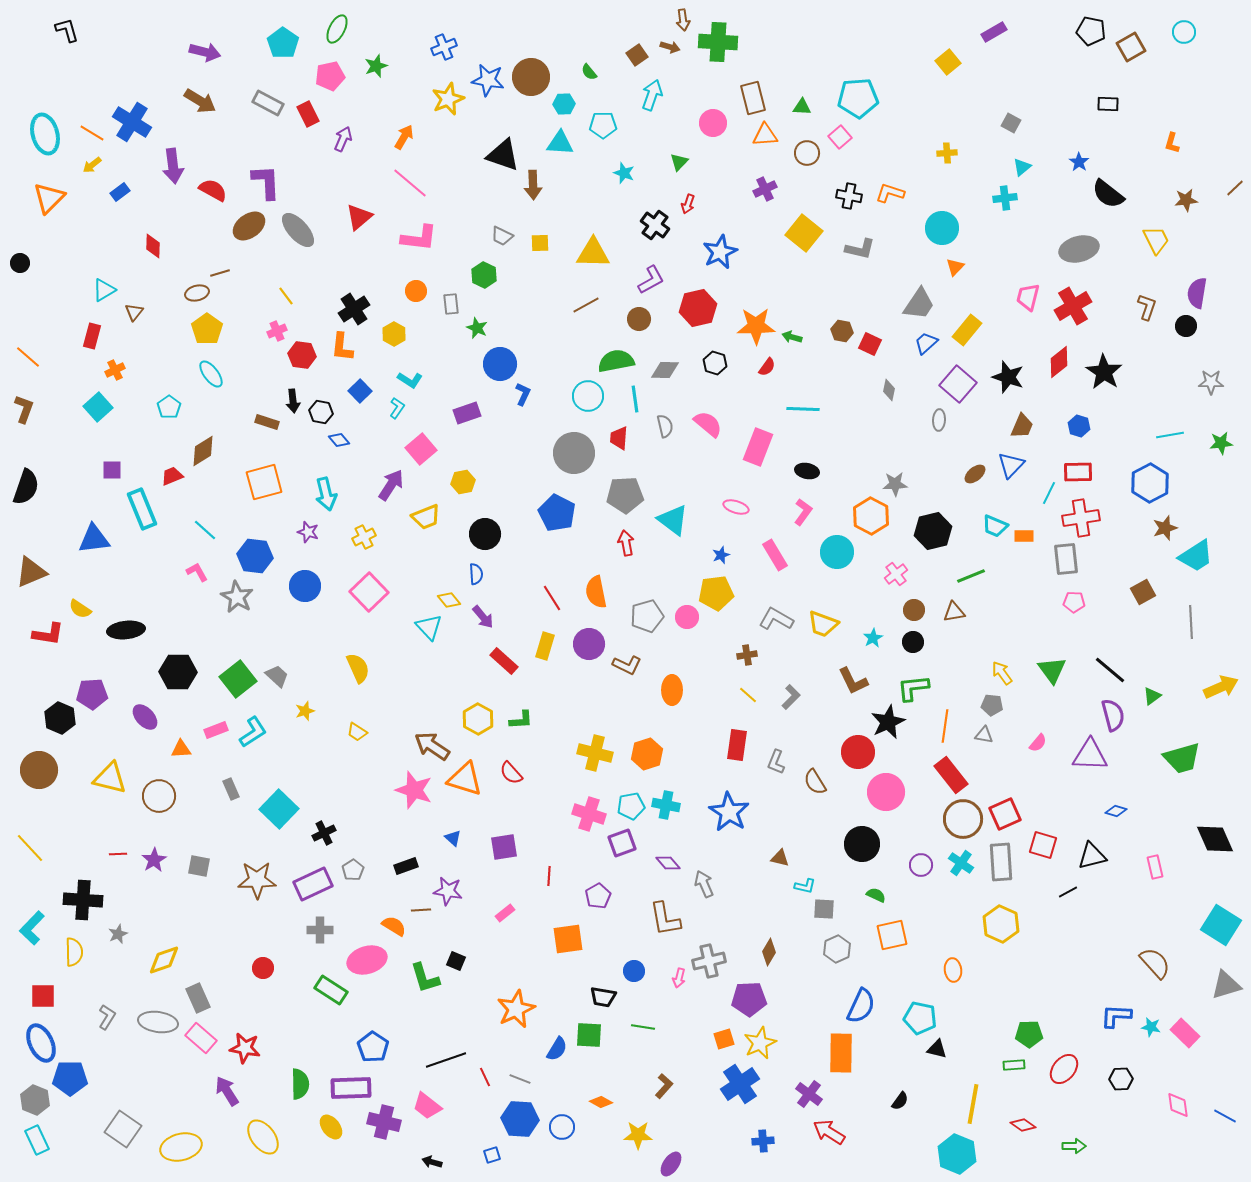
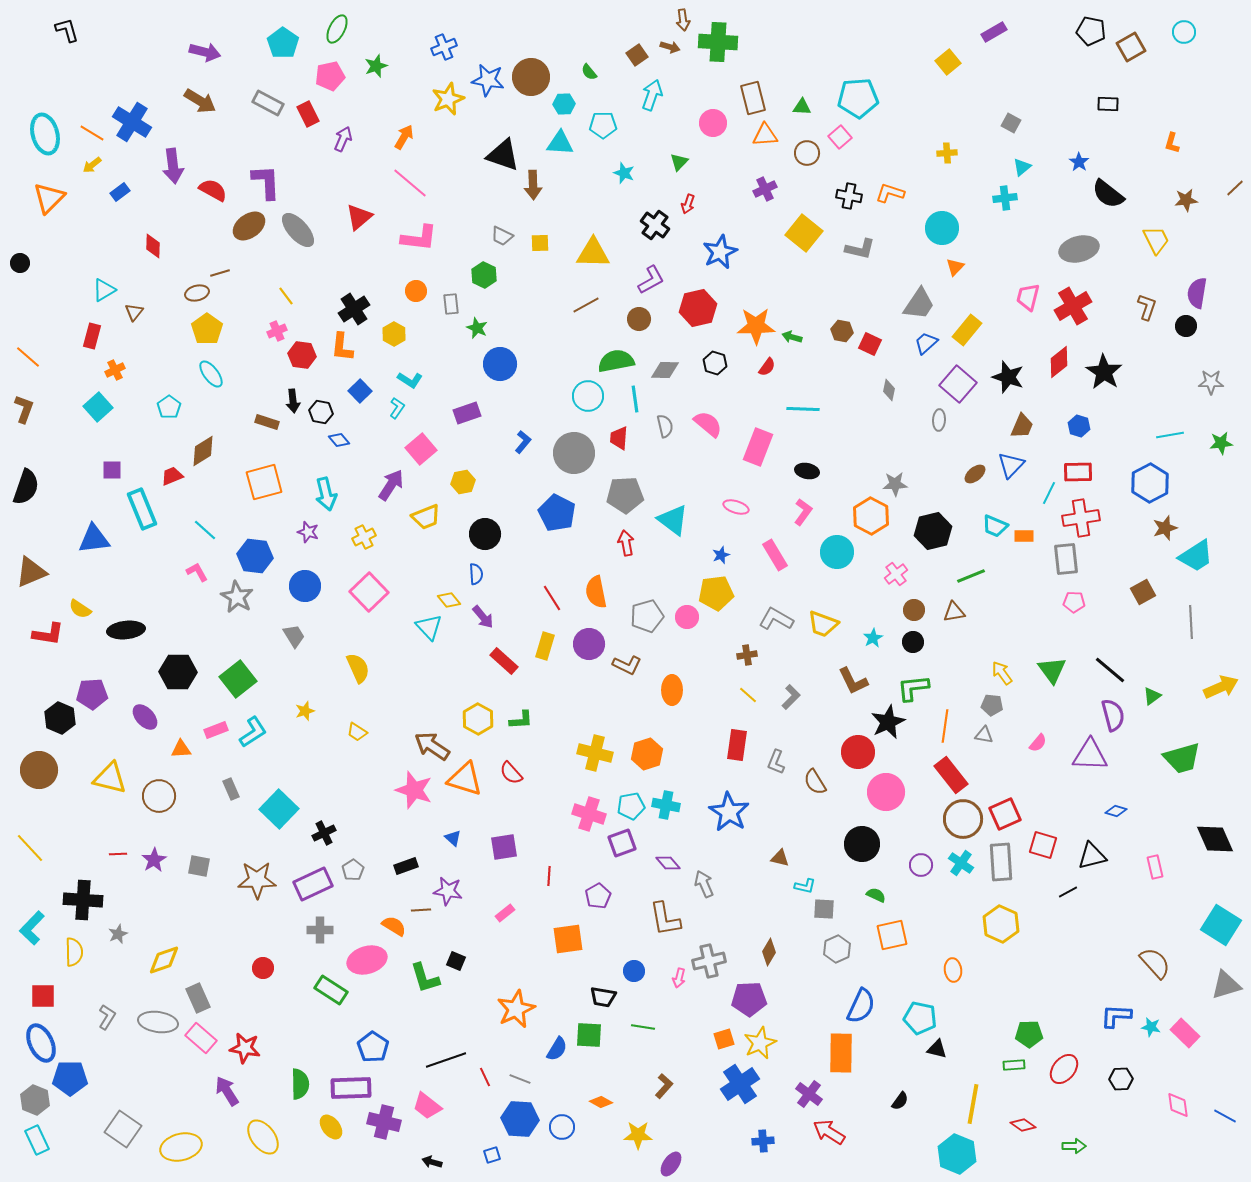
blue L-shape at (523, 394): moved 48 px down; rotated 15 degrees clockwise
gray trapezoid at (277, 676): moved 17 px right, 40 px up; rotated 15 degrees clockwise
